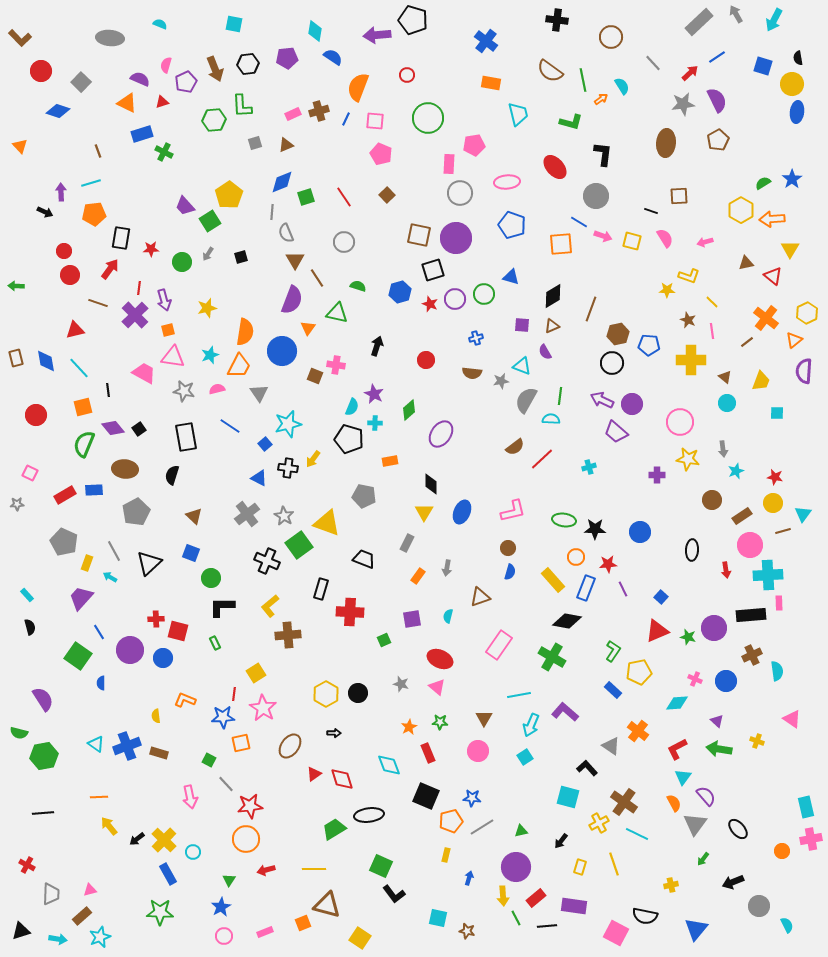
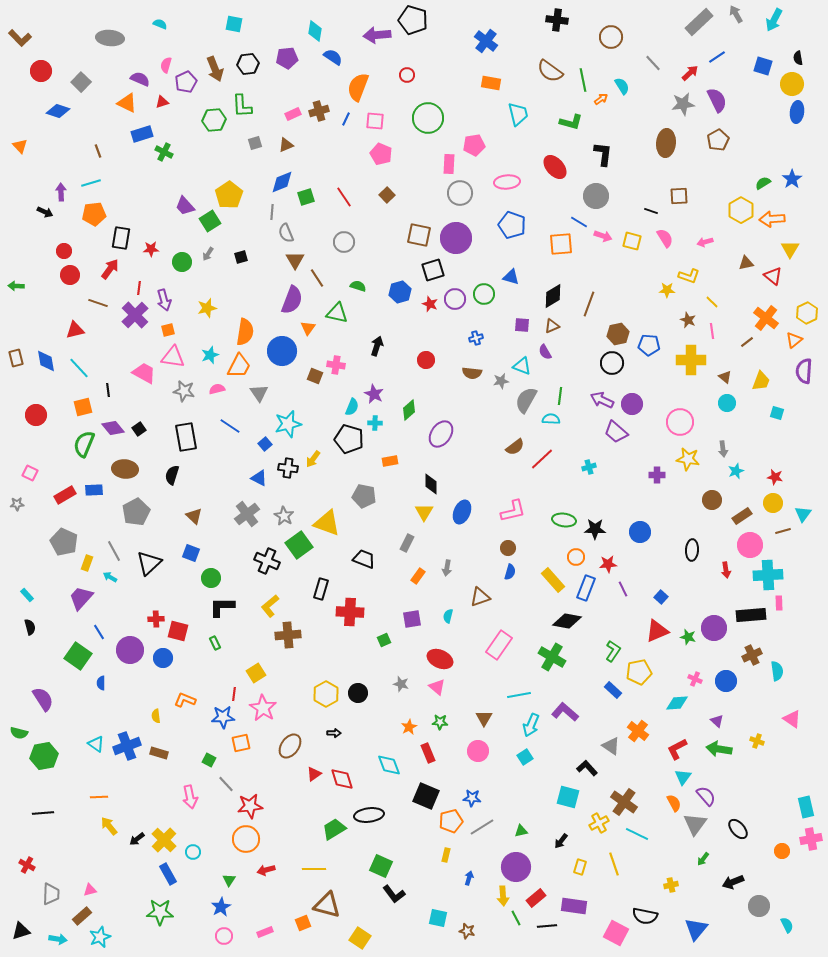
brown line at (591, 309): moved 2 px left, 5 px up
cyan square at (777, 413): rotated 16 degrees clockwise
